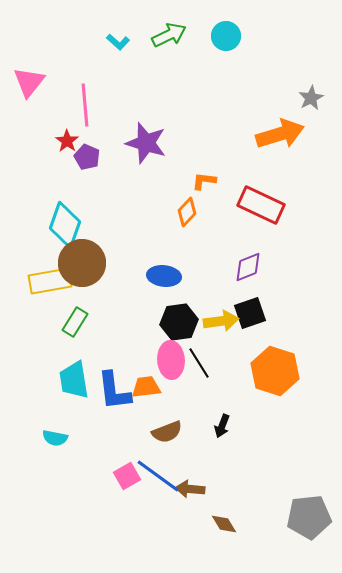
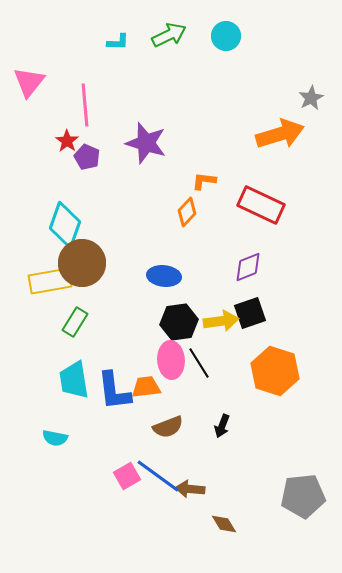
cyan L-shape: rotated 40 degrees counterclockwise
brown semicircle: moved 1 px right, 5 px up
gray pentagon: moved 6 px left, 21 px up
